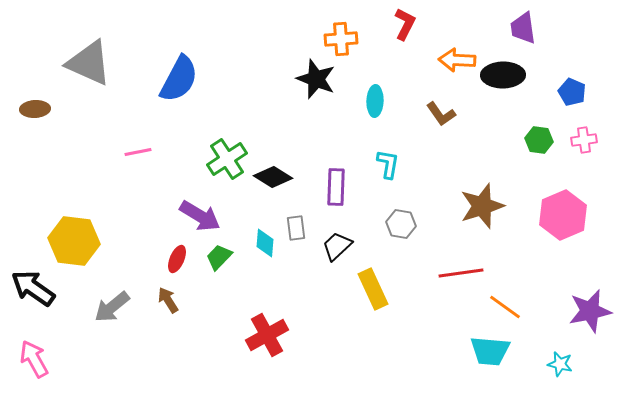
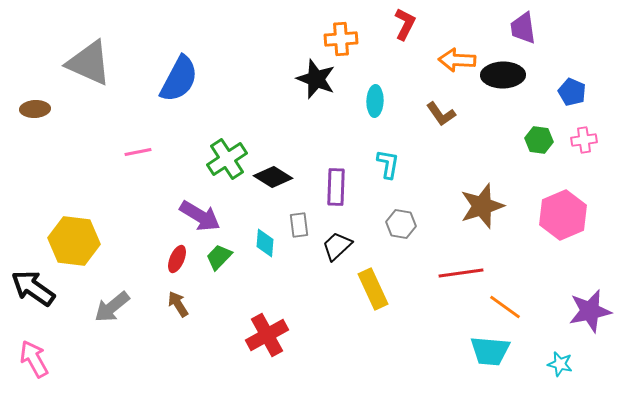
gray rectangle: moved 3 px right, 3 px up
brown arrow: moved 10 px right, 4 px down
